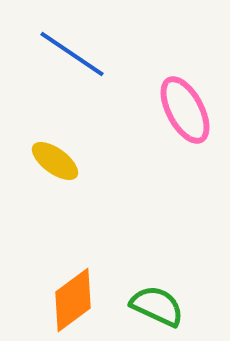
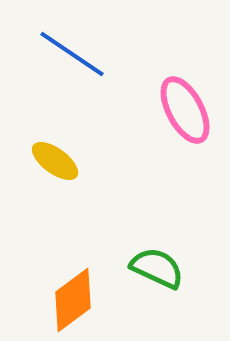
green semicircle: moved 38 px up
